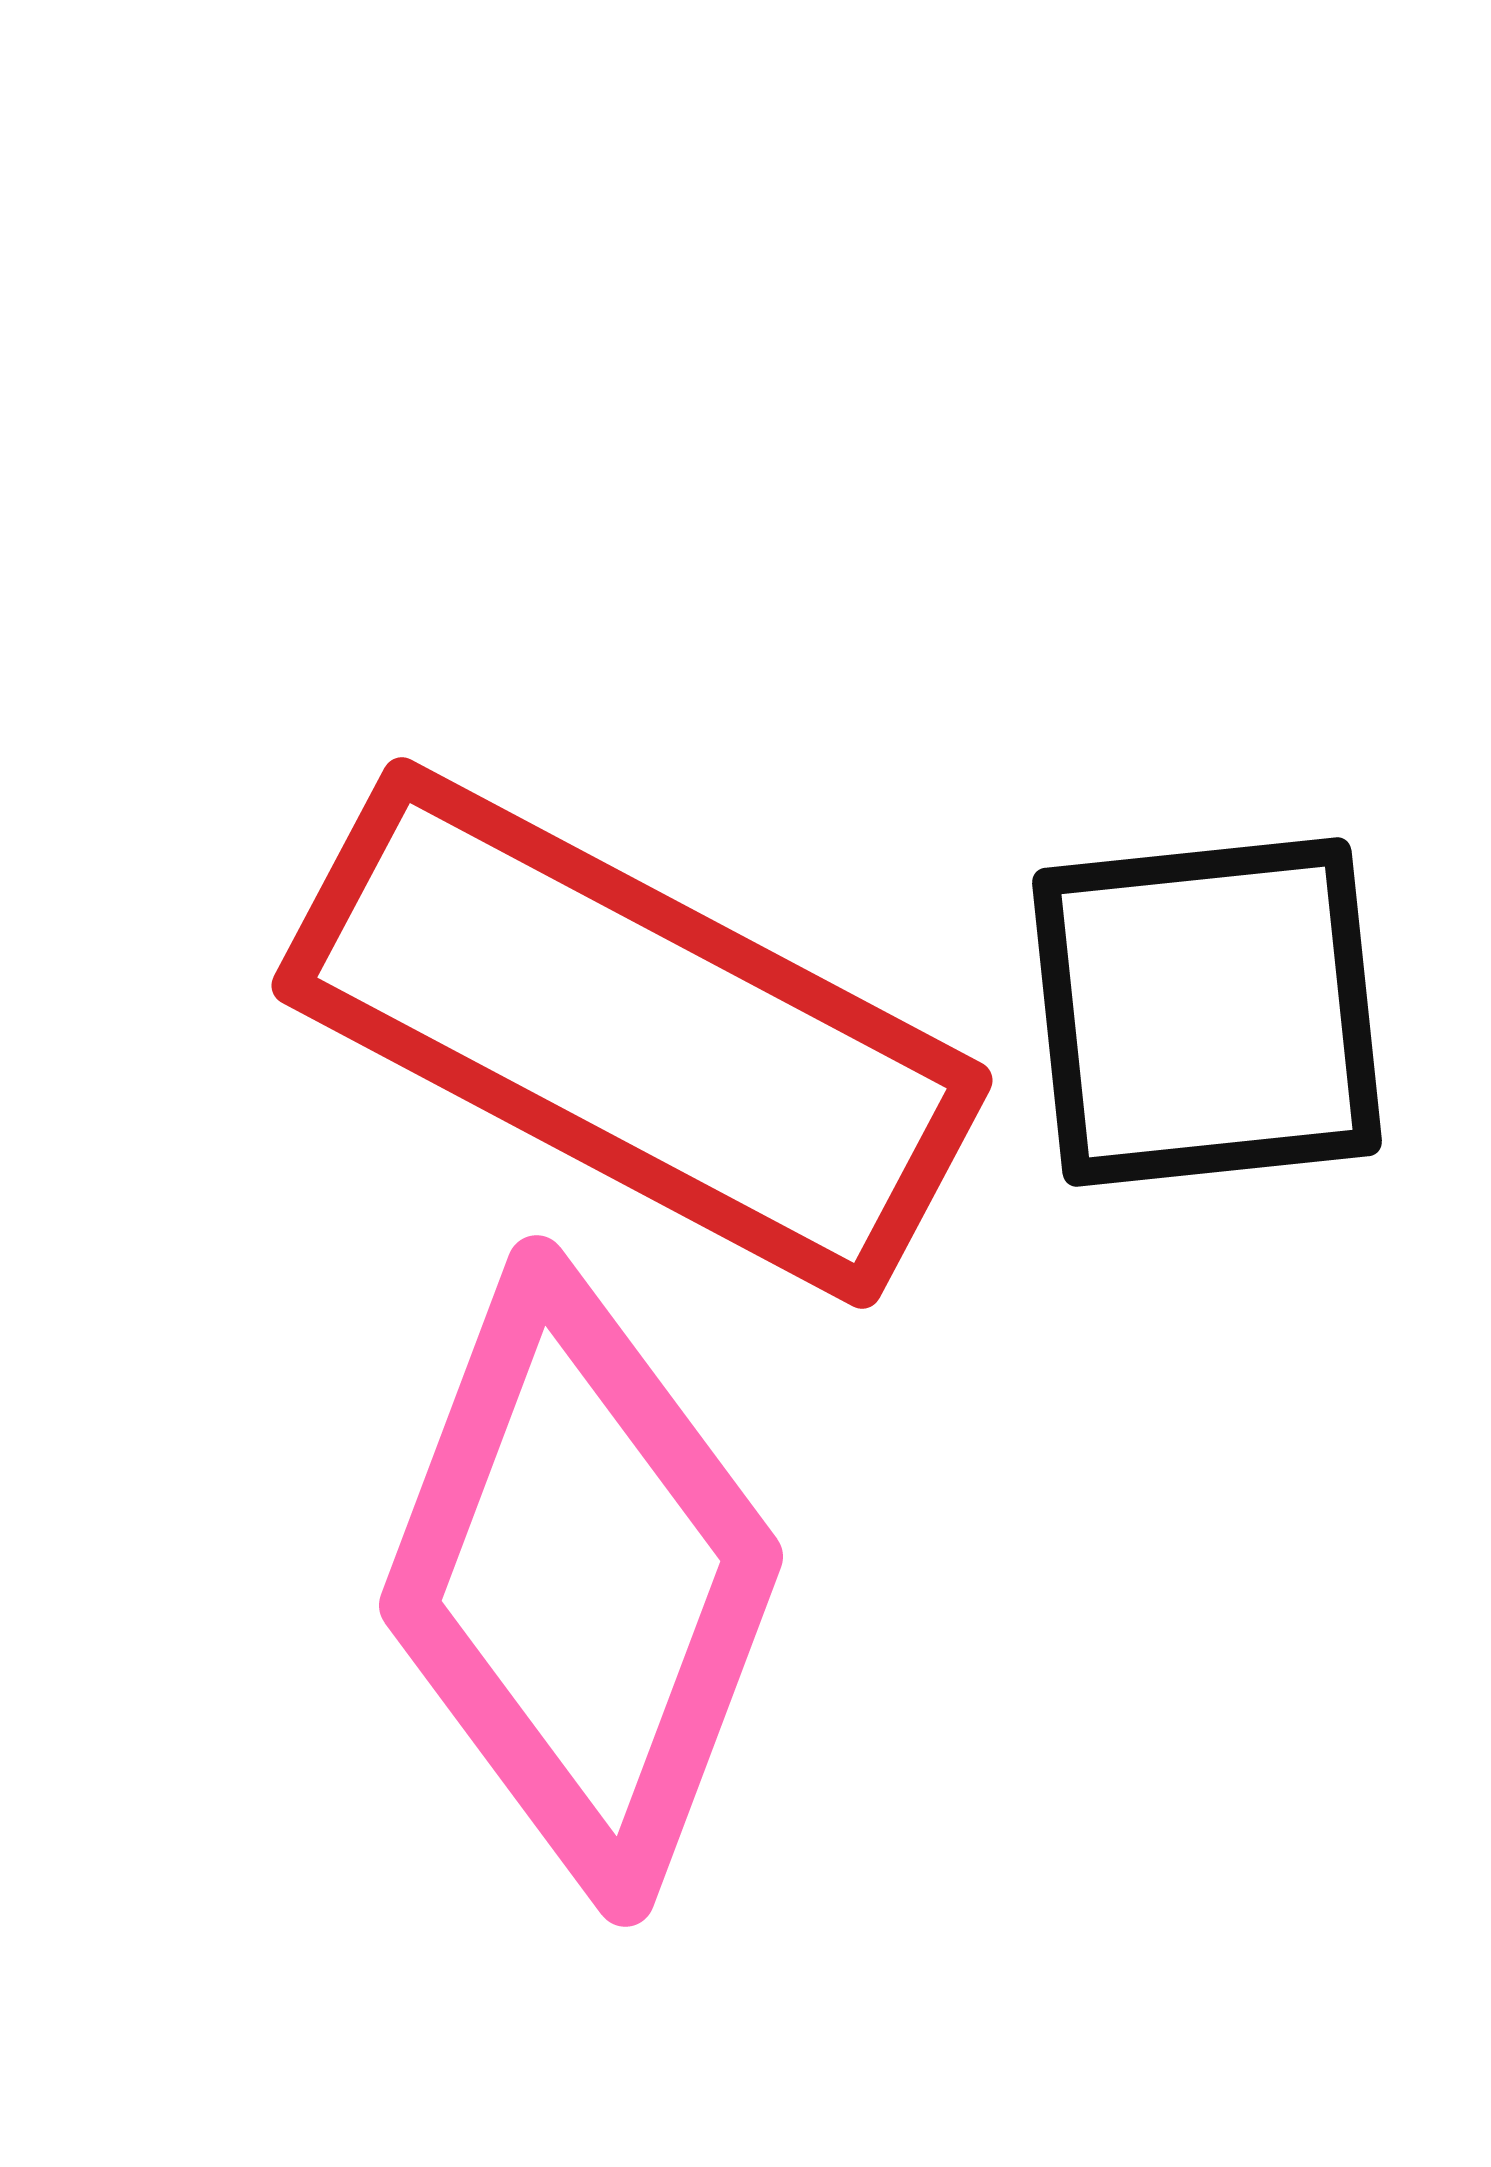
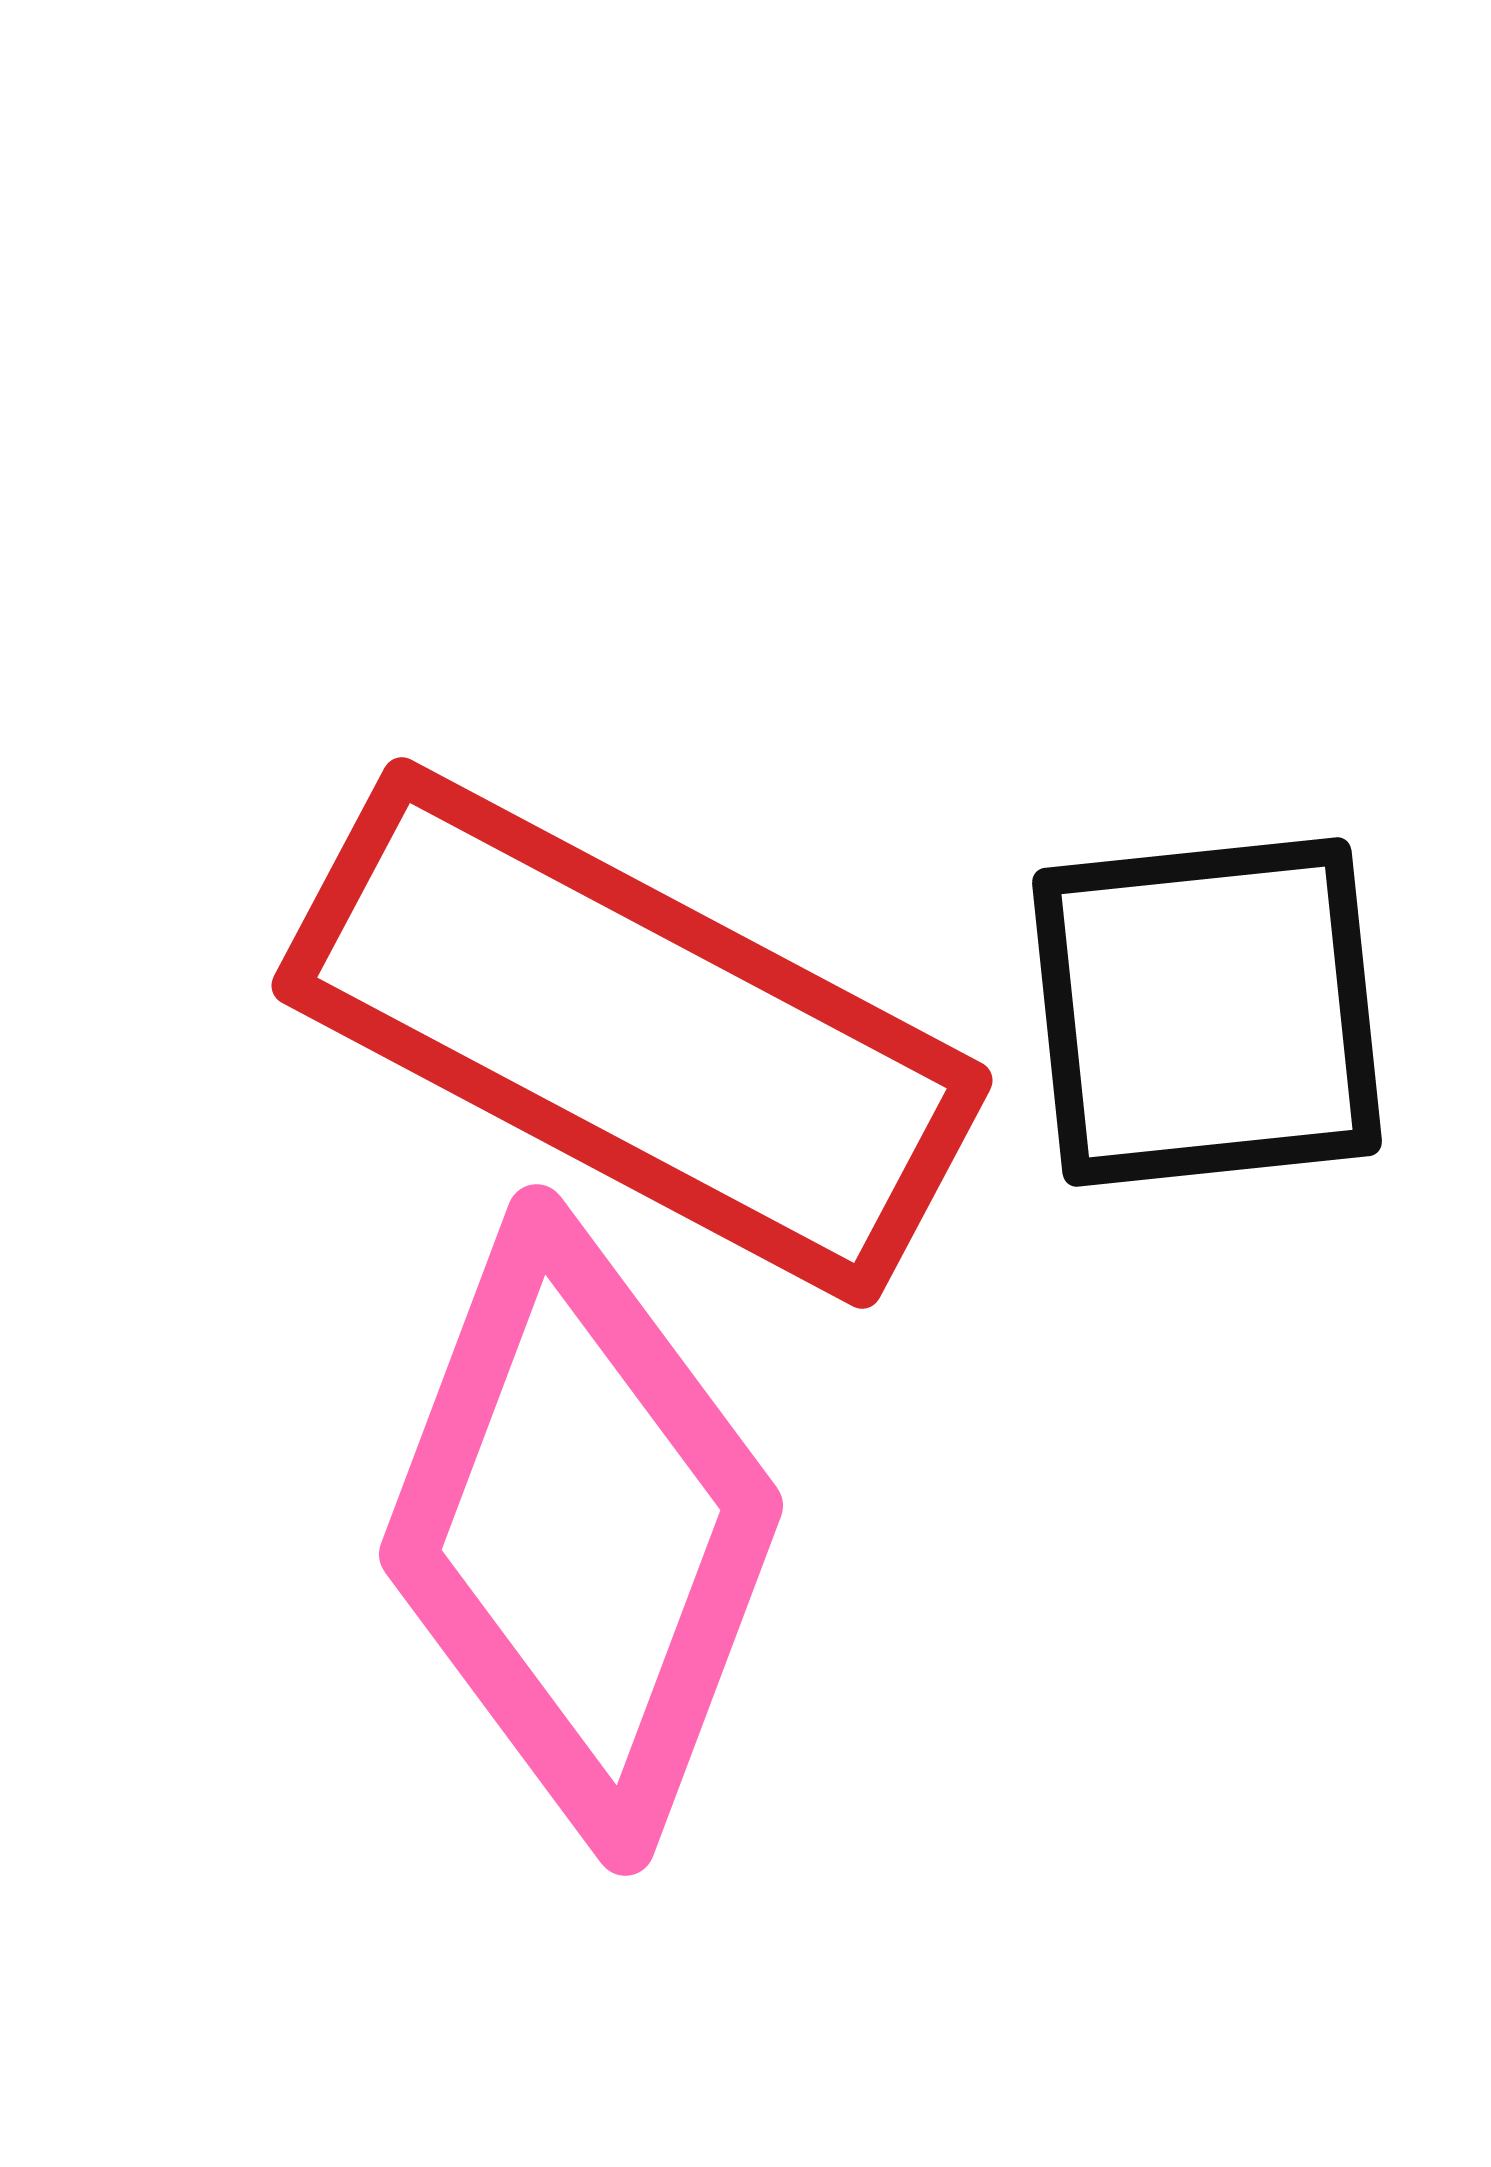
pink diamond: moved 51 px up
